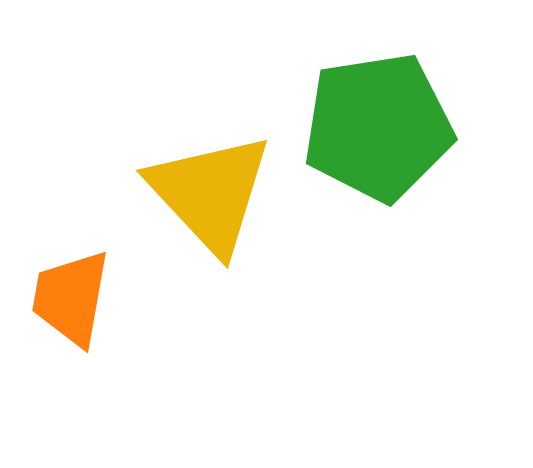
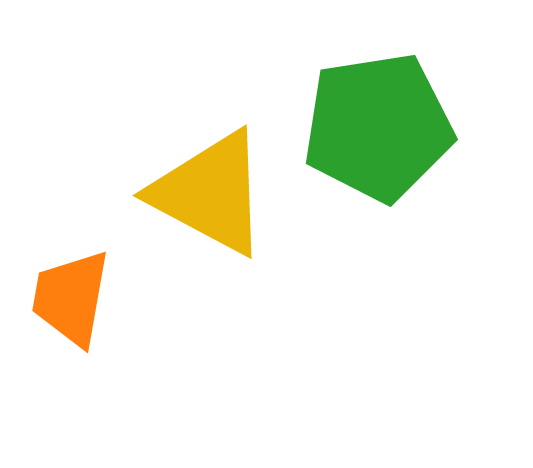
yellow triangle: rotated 19 degrees counterclockwise
